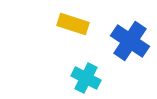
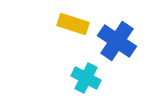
blue cross: moved 13 px left
